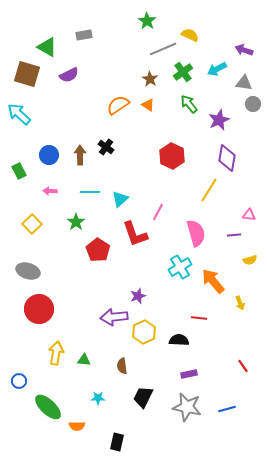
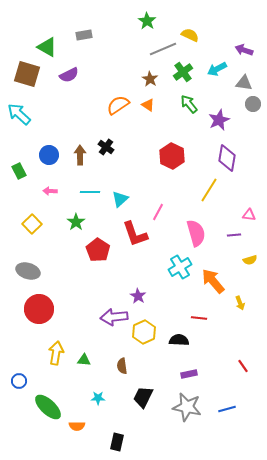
purple star at (138, 296): rotated 21 degrees counterclockwise
